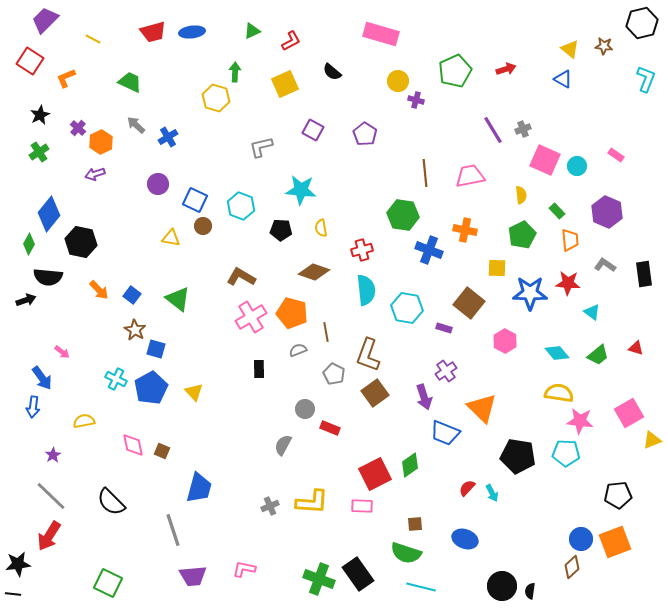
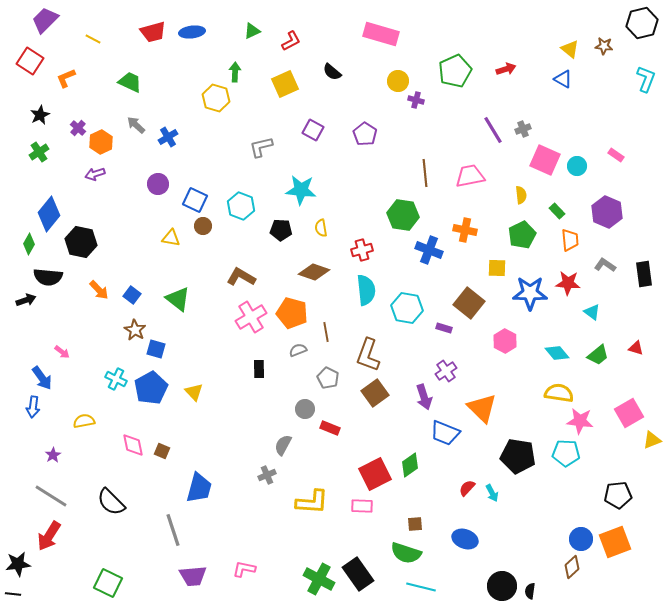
gray pentagon at (334, 374): moved 6 px left, 4 px down
gray line at (51, 496): rotated 12 degrees counterclockwise
gray cross at (270, 506): moved 3 px left, 31 px up
green cross at (319, 579): rotated 8 degrees clockwise
